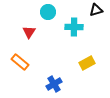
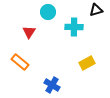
blue cross: moved 2 px left, 1 px down; rotated 28 degrees counterclockwise
